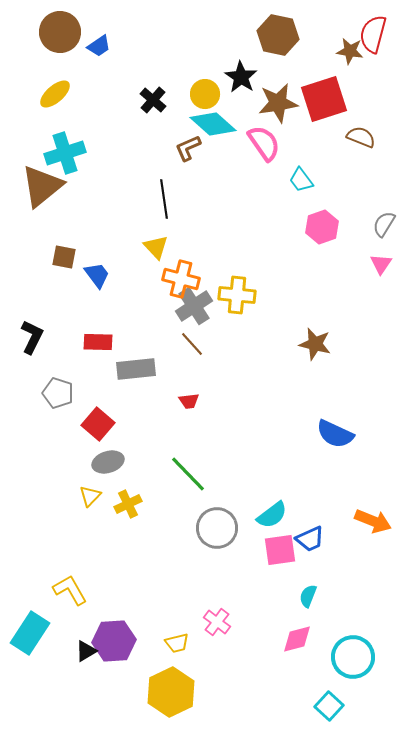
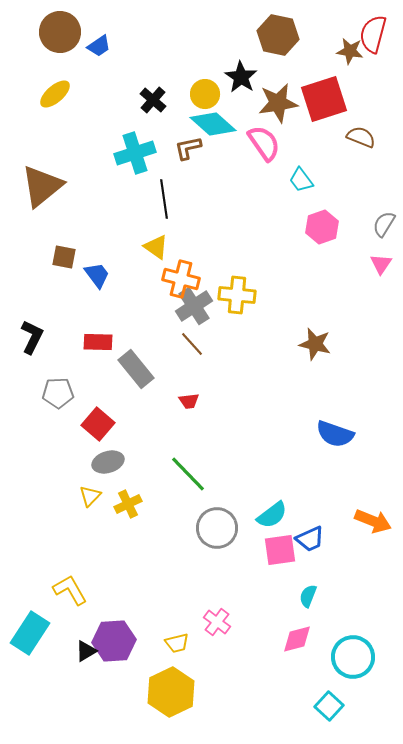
brown L-shape at (188, 148): rotated 12 degrees clockwise
cyan cross at (65, 153): moved 70 px right
yellow triangle at (156, 247): rotated 12 degrees counterclockwise
gray rectangle at (136, 369): rotated 57 degrees clockwise
gray pentagon at (58, 393): rotated 20 degrees counterclockwise
blue semicircle at (335, 434): rotated 6 degrees counterclockwise
